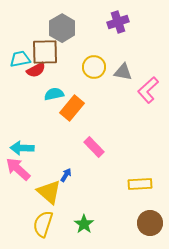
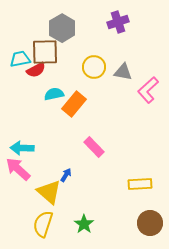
orange rectangle: moved 2 px right, 4 px up
